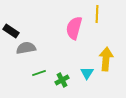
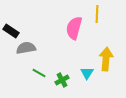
green line: rotated 48 degrees clockwise
